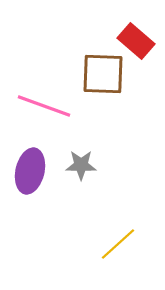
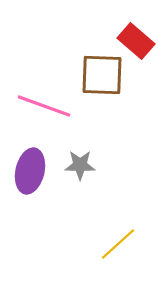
brown square: moved 1 px left, 1 px down
gray star: moved 1 px left
